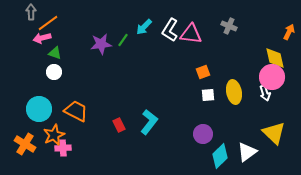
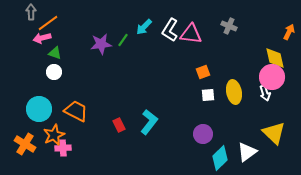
cyan diamond: moved 2 px down
